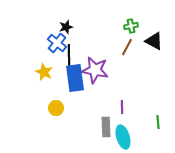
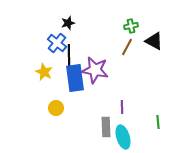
black star: moved 2 px right, 4 px up
